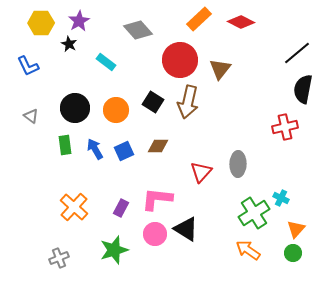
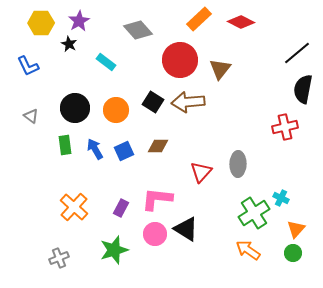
brown arrow: rotated 72 degrees clockwise
